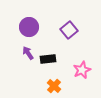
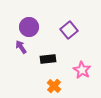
purple arrow: moved 7 px left, 6 px up
pink star: rotated 18 degrees counterclockwise
